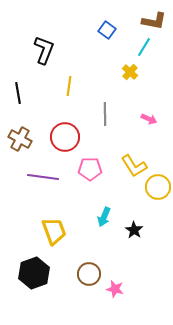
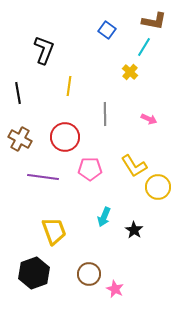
pink star: rotated 12 degrees clockwise
